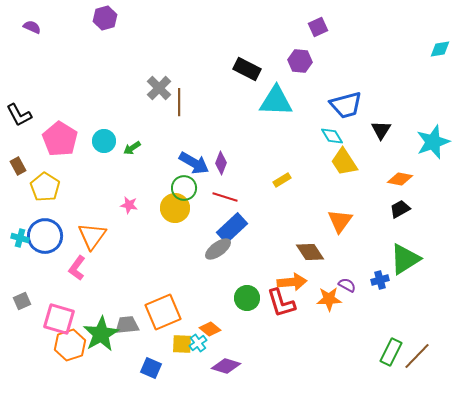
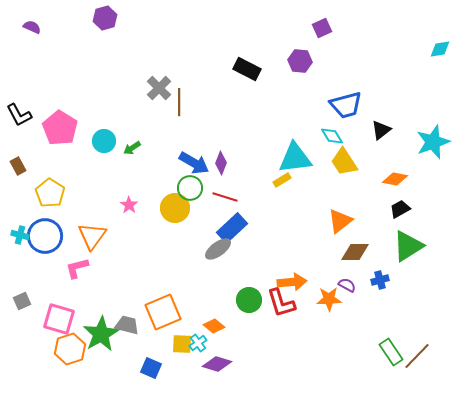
purple square at (318, 27): moved 4 px right, 1 px down
cyan triangle at (276, 101): moved 19 px right, 57 px down; rotated 9 degrees counterclockwise
black triangle at (381, 130): rotated 20 degrees clockwise
pink pentagon at (60, 139): moved 11 px up
orange diamond at (400, 179): moved 5 px left
yellow pentagon at (45, 187): moved 5 px right, 6 px down
green circle at (184, 188): moved 6 px right
pink star at (129, 205): rotated 24 degrees clockwise
orange triangle at (340, 221): rotated 16 degrees clockwise
cyan cross at (20, 238): moved 3 px up
brown diamond at (310, 252): moved 45 px right; rotated 56 degrees counterclockwise
green triangle at (405, 259): moved 3 px right, 13 px up
pink L-shape at (77, 268): rotated 40 degrees clockwise
green circle at (247, 298): moved 2 px right, 2 px down
gray trapezoid at (127, 325): rotated 20 degrees clockwise
orange diamond at (210, 329): moved 4 px right, 3 px up
orange hexagon at (70, 345): moved 4 px down
green rectangle at (391, 352): rotated 60 degrees counterclockwise
purple diamond at (226, 366): moved 9 px left, 2 px up
